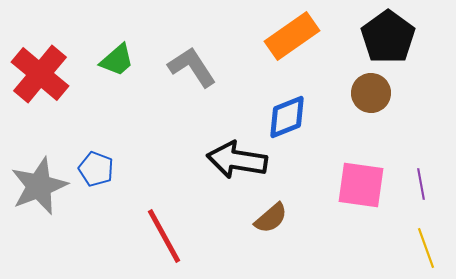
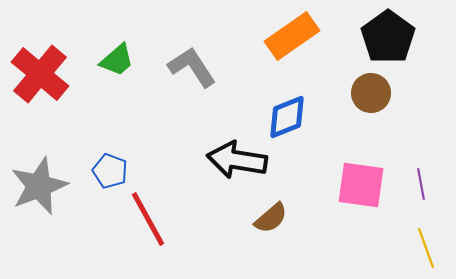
blue pentagon: moved 14 px right, 2 px down
red line: moved 16 px left, 17 px up
